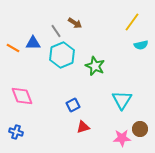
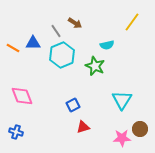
cyan semicircle: moved 34 px left
